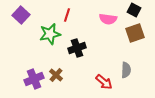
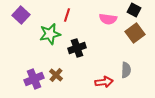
brown square: rotated 18 degrees counterclockwise
red arrow: rotated 48 degrees counterclockwise
